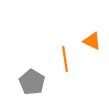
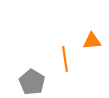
orange triangle: rotated 30 degrees counterclockwise
